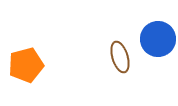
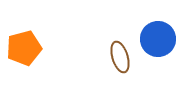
orange pentagon: moved 2 px left, 17 px up
